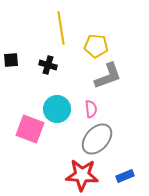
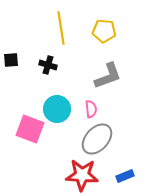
yellow pentagon: moved 8 px right, 15 px up
